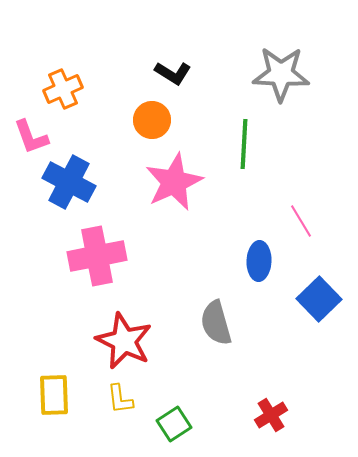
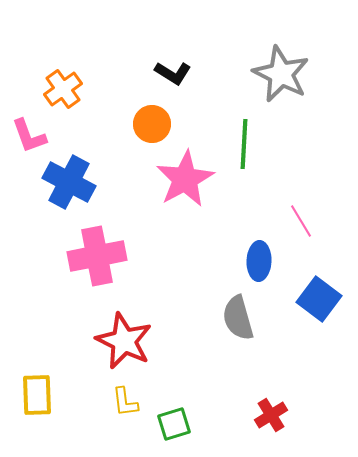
gray star: rotated 24 degrees clockwise
orange cross: rotated 12 degrees counterclockwise
orange circle: moved 4 px down
pink L-shape: moved 2 px left, 1 px up
pink star: moved 11 px right, 3 px up; rotated 4 degrees counterclockwise
blue square: rotated 9 degrees counterclockwise
gray semicircle: moved 22 px right, 5 px up
yellow rectangle: moved 17 px left
yellow L-shape: moved 5 px right, 3 px down
green square: rotated 16 degrees clockwise
